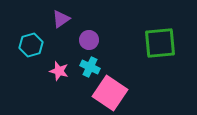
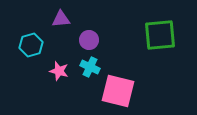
purple triangle: rotated 30 degrees clockwise
green square: moved 8 px up
pink square: moved 8 px right, 2 px up; rotated 20 degrees counterclockwise
